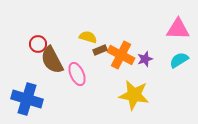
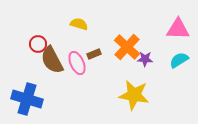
yellow semicircle: moved 9 px left, 13 px up
brown rectangle: moved 6 px left, 4 px down
orange cross: moved 6 px right, 8 px up; rotated 16 degrees clockwise
purple star: rotated 21 degrees clockwise
pink ellipse: moved 11 px up
